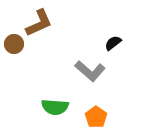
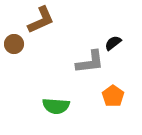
brown L-shape: moved 2 px right, 3 px up
gray L-shape: moved 9 px up; rotated 48 degrees counterclockwise
green semicircle: moved 1 px right, 1 px up
orange pentagon: moved 17 px right, 21 px up
